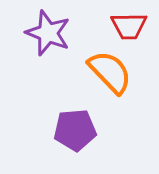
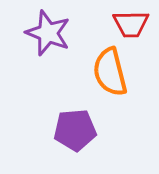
red trapezoid: moved 2 px right, 2 px up
orange semicircle: rotated 150 degrees counterclockwise
